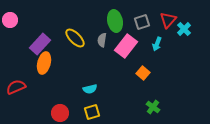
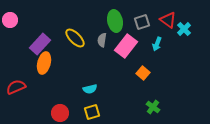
red triangle: rotated 36 degrees counterclockwise
